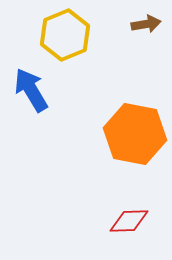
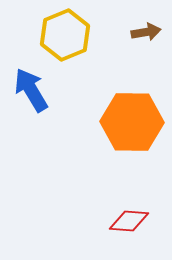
brown arrow: moved 8 px down
orange hexagon: moved 3 px left, 12 px up; rotated 10 degrees counterclockwise
red diamond: rotated 6 degrees clockwise
